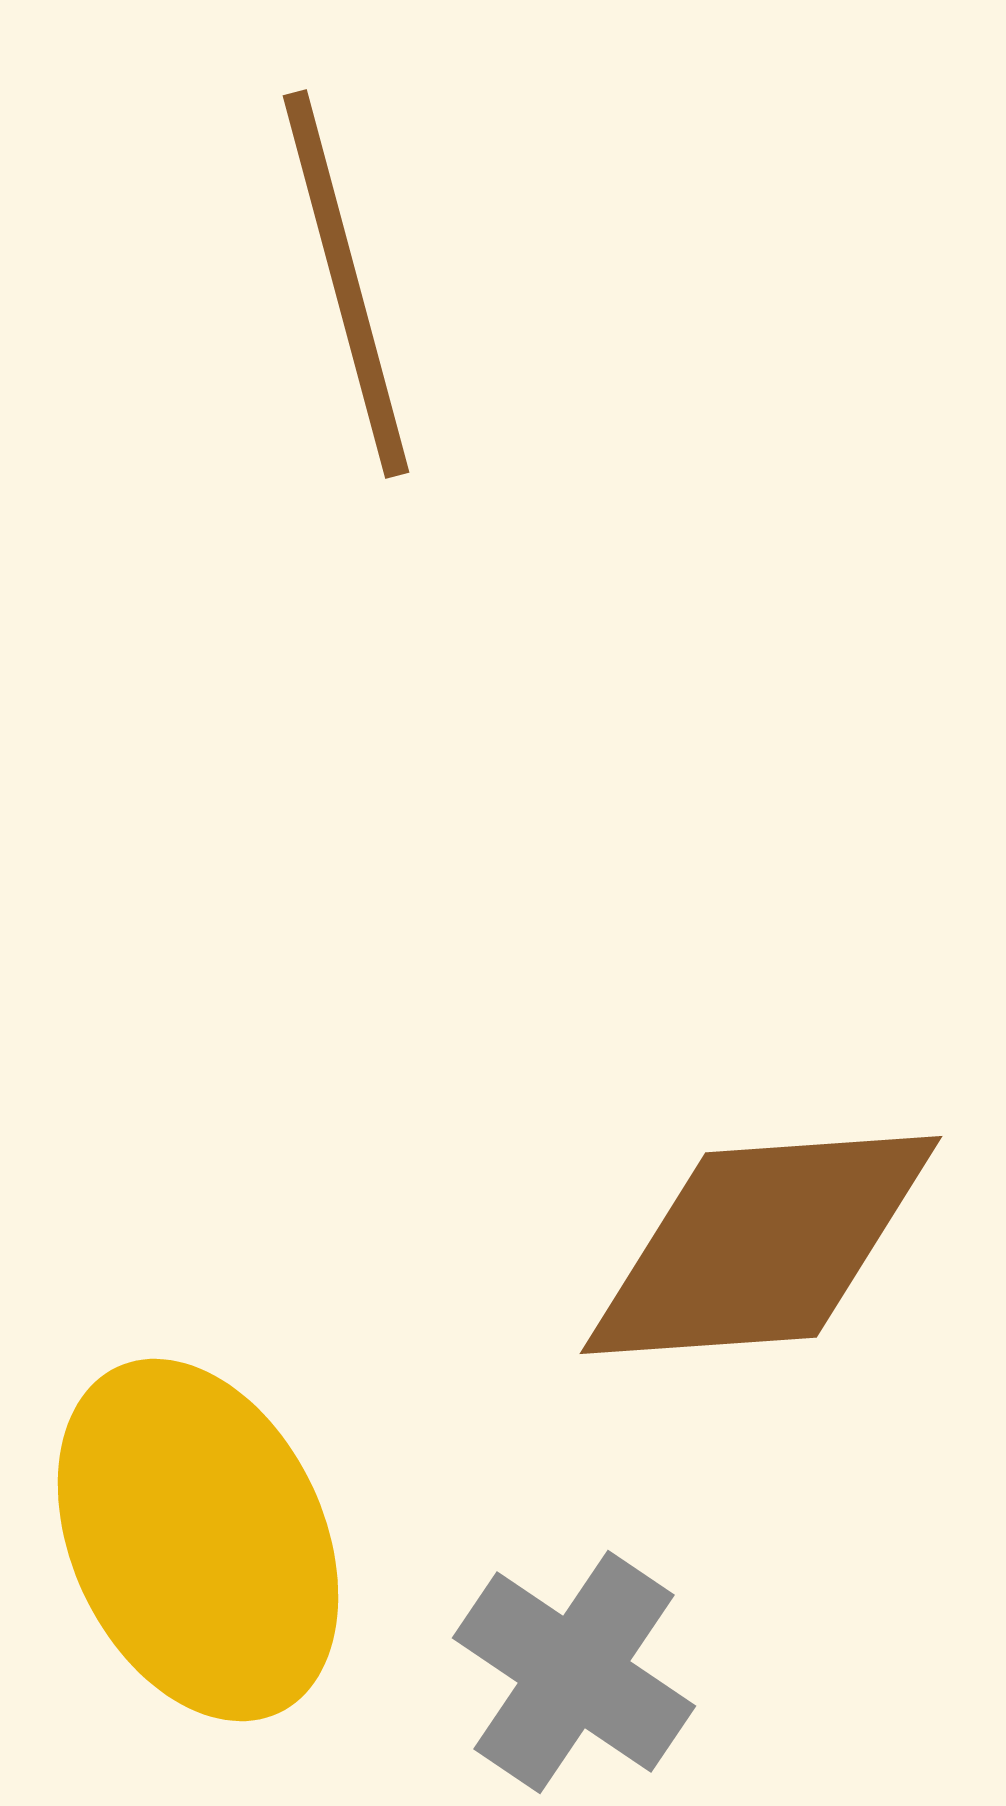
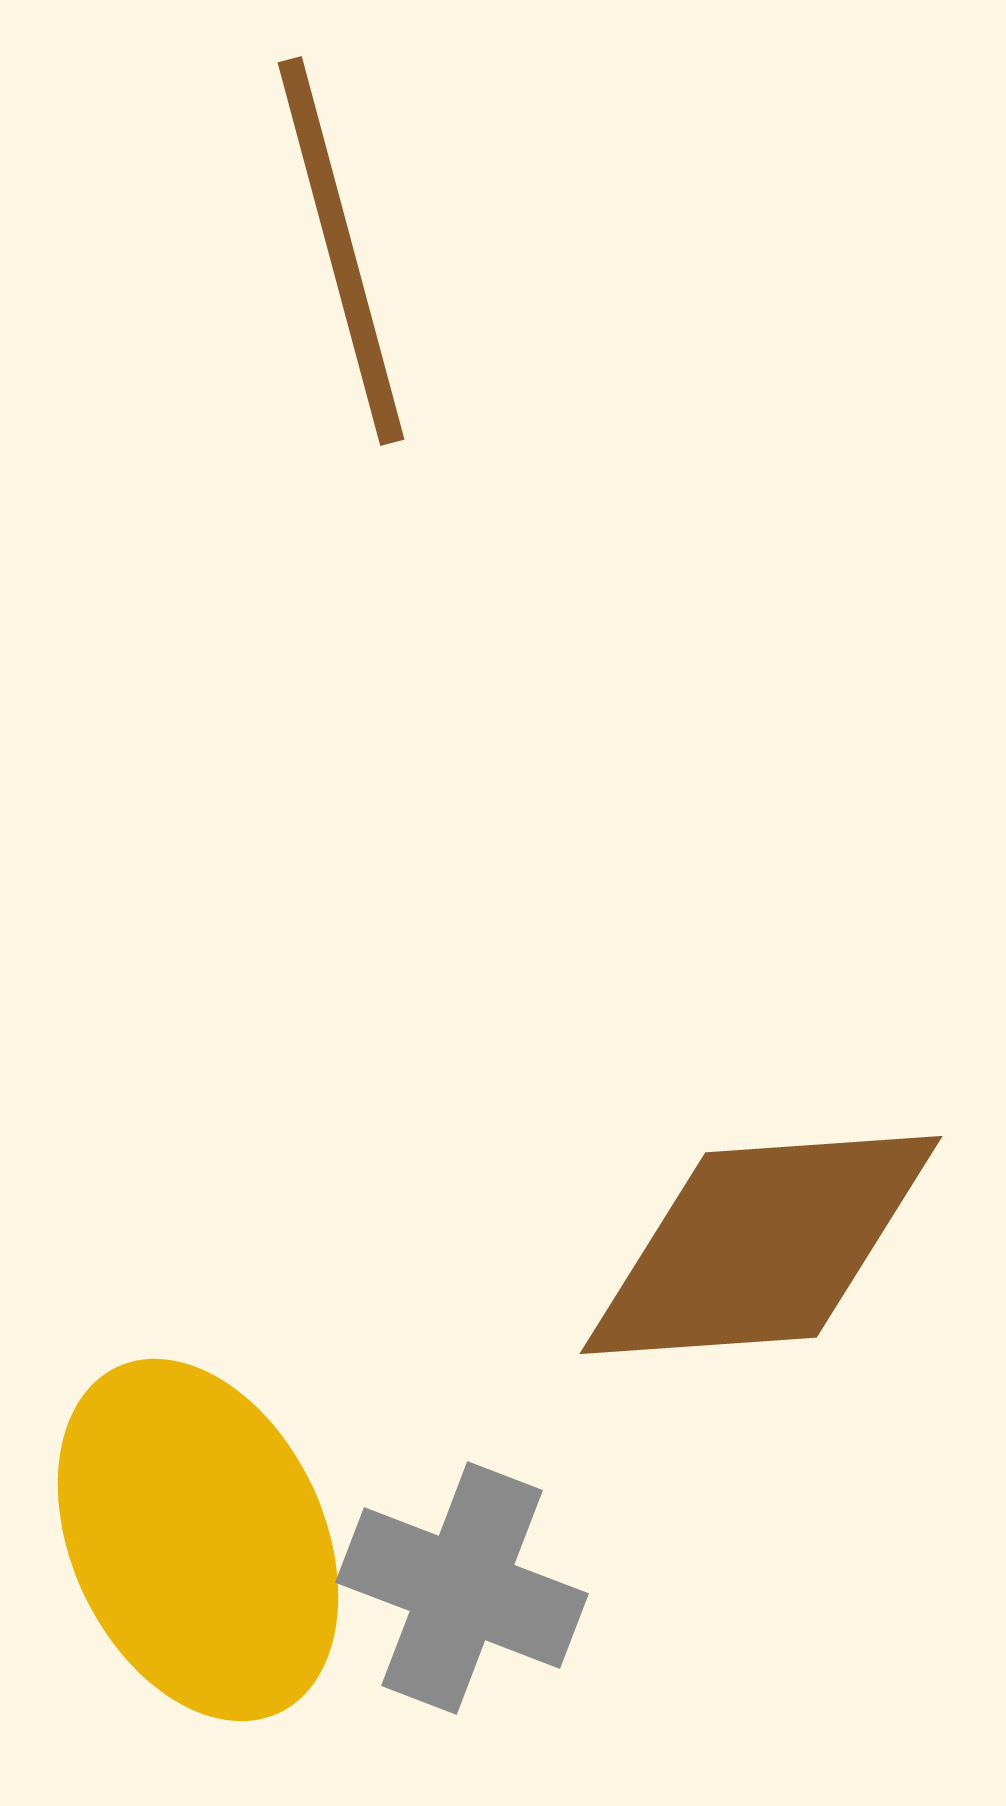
brown line: moved 5 px left, 33 px up
gray cross: moved 112 px left, 84 px up; rotated 13 degrees counterclockwise
